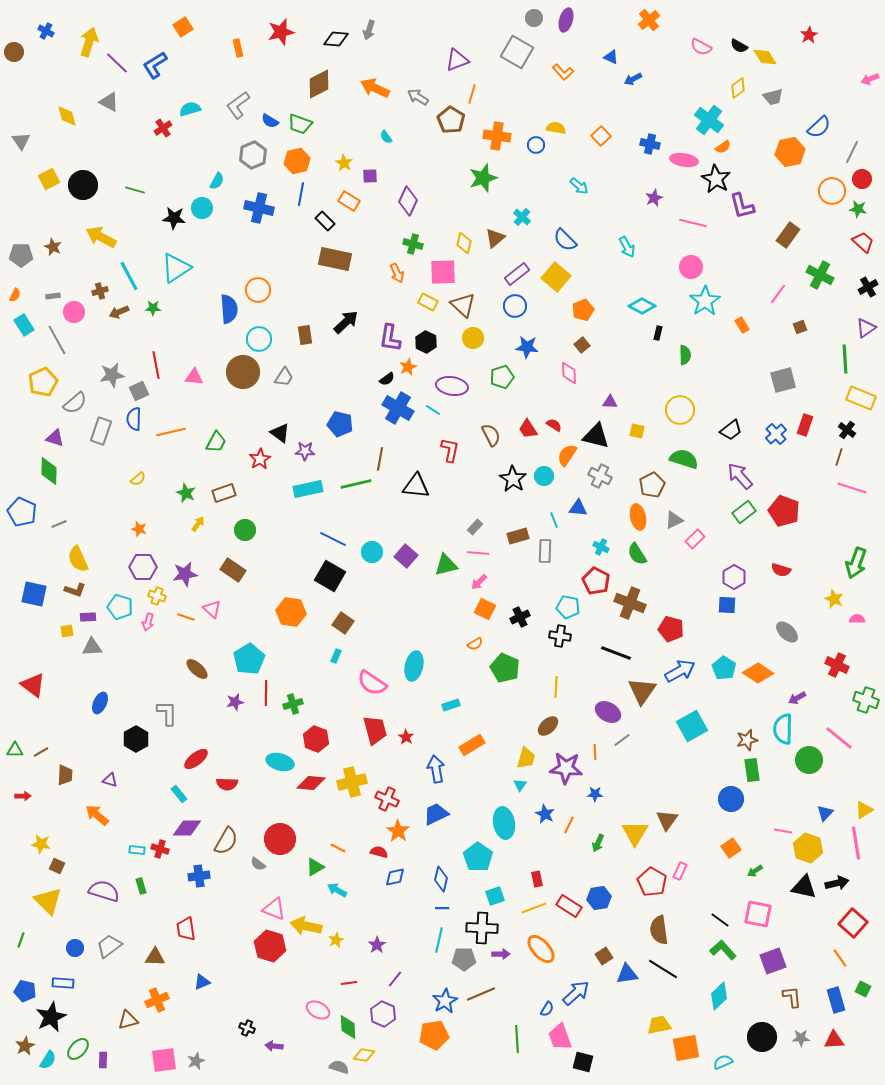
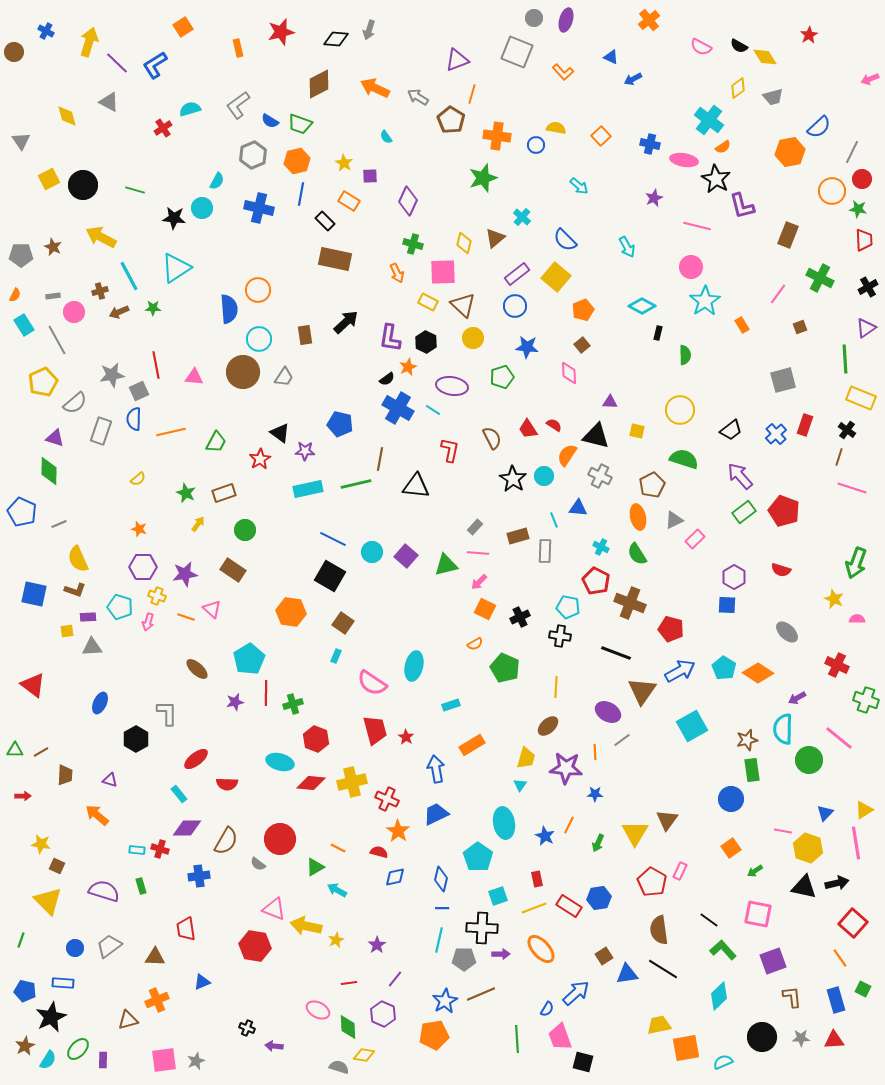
gray square at (517, 52): rotated 8 degrees counterclockwise
pink line at (693, 223): moved 4 px right, 3 px down
brown rectangle at (788, 235): rotated 15 degrees counterclockwise
red trapezoid at (863, 242): moved 1 px right, 2 px up; rotated 45 degrees clockwise
green cross at (820, 275): moved 3 px down
brown semicircle at (491, 435): moved 1 px right, 3 px down
blue star at (545, 814): moved 22 px down
cyan square at (495, 896): moved 3 px right
black line at (720, 920): moved 11 px left
red hexagon at (270, 946): moved 15 px left; rotated 8 degrees counterclockwise
